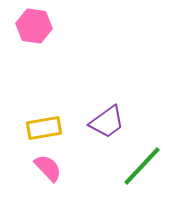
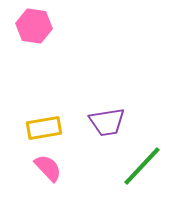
purple trapezoid: rotated 27 degrees clockwise
